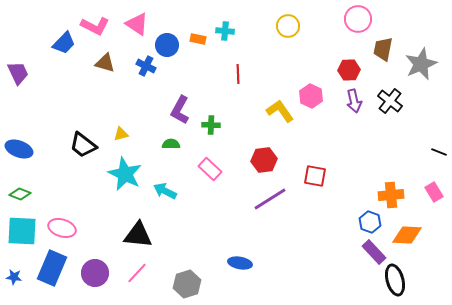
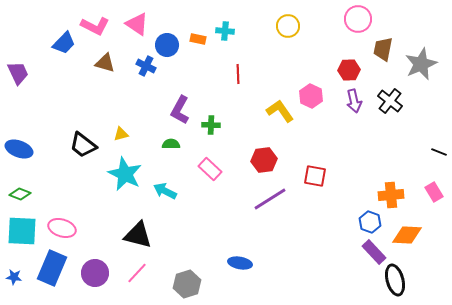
black triangle at (138, 235): rotated 8 degrees clockwise
